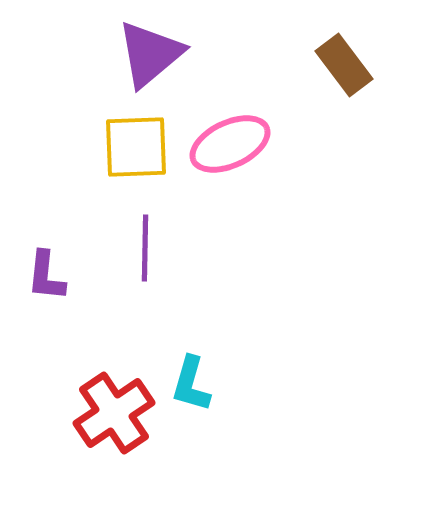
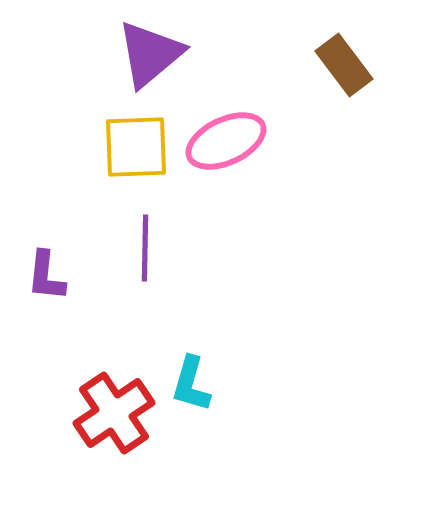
pink ellipse: moved 4 px left, 3 px up
